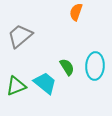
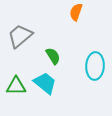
green semicircle: moved 14 px left, 11 px up
green triangle: rotated 20 degrees clockwise
